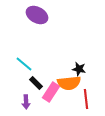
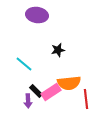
purple ellipse: rotated 20 degrees counterclockwise
black star: moved 21 px left, 19 px up; rotated 24 degrees counterclockwise
black rectangle: moved 8 px down
pink rectangle: rotated 24 degrees clockwise
purple arrow: moved 2 px right, 1 px up
